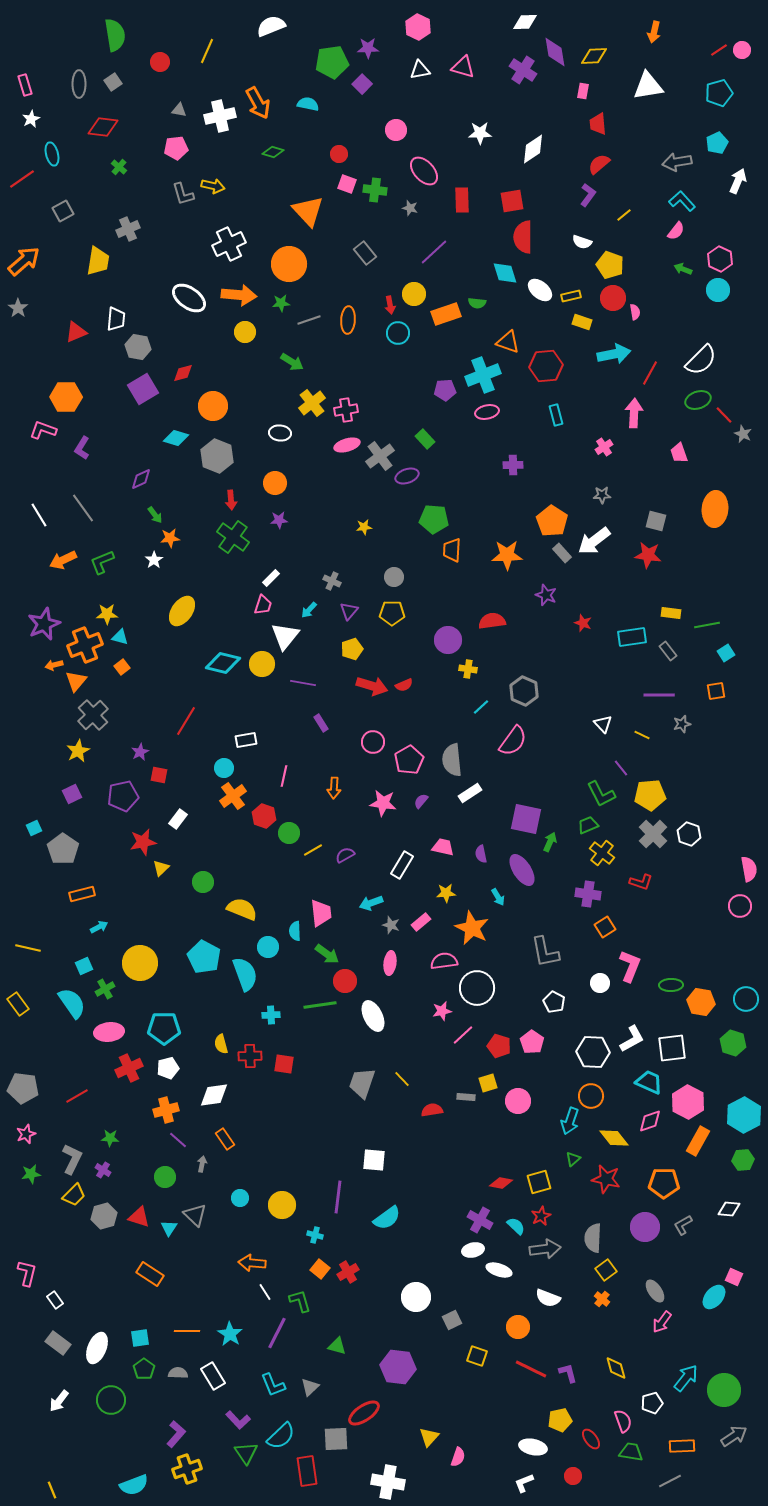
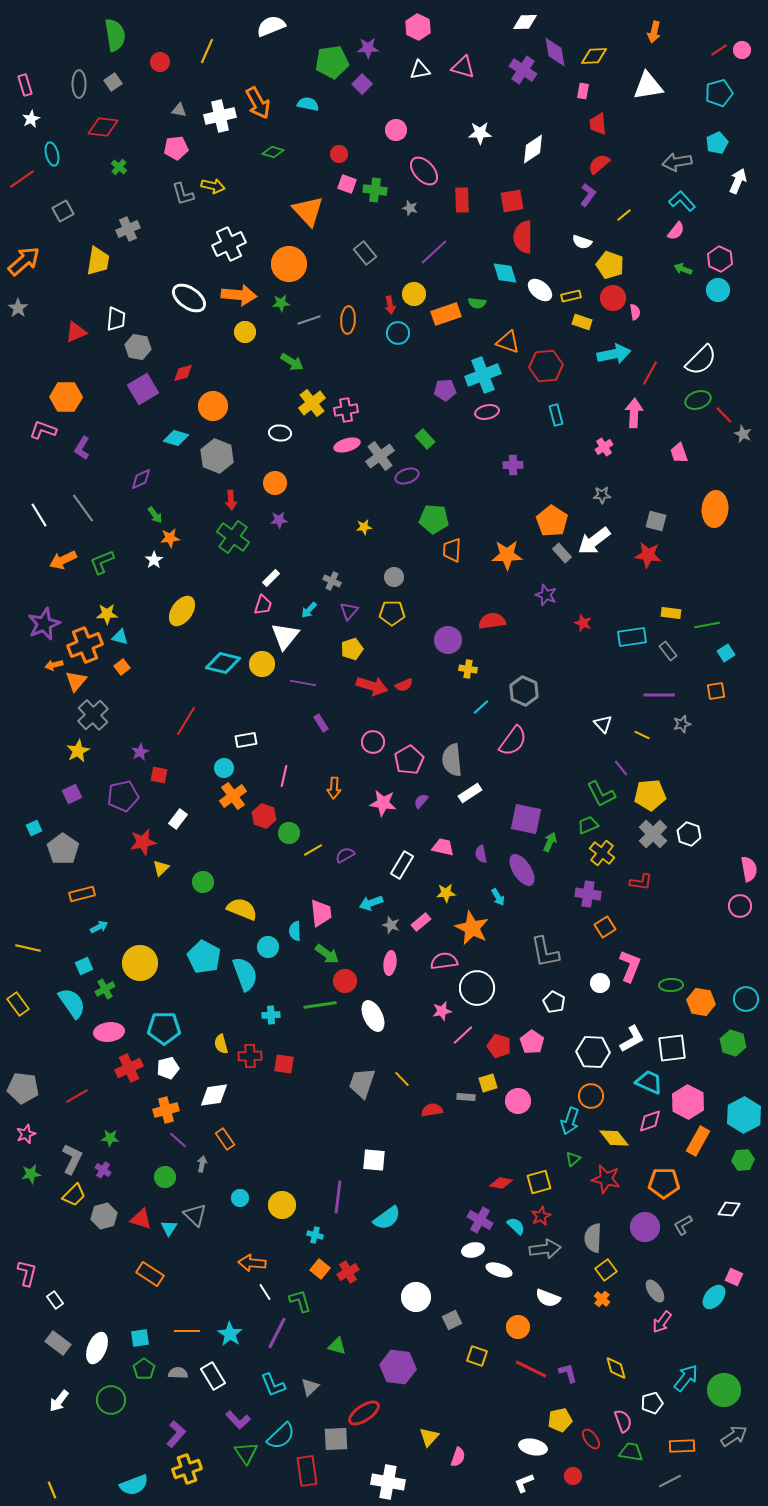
red L-shape at (641, 882): rotated 10 degrees counterclockwise
red triangle at (139, 1217): moved 2 px right, 2 px down
